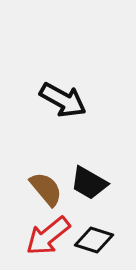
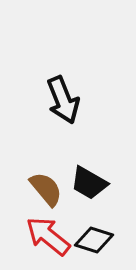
black arrow: rotated 39 degrees clockwise
red arrow: rotated 78 degrees clockwise
